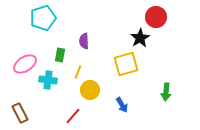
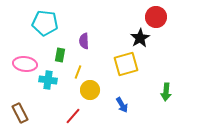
cyan pentagon: moved 2 px right, 5 px down; rotated 25 degrees clockwise
pink ellipse: rotated 40 degrees clockwise
